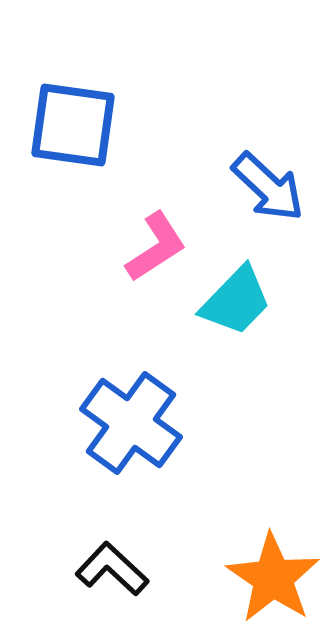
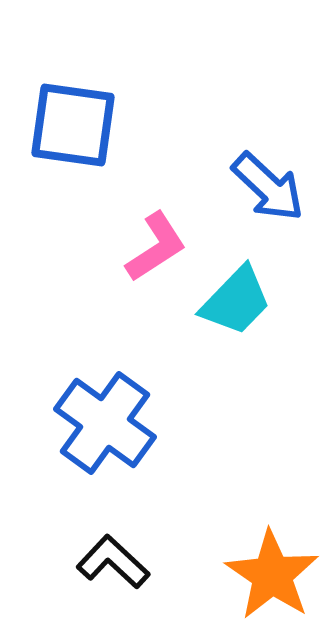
blue cross: moved 26 px left
black L-shape: moved 1 px right, 7 px up
orange star: moved 1 px left, 3 px up
